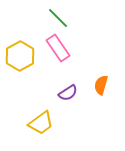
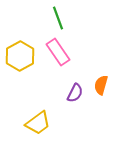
green line: rotated 25 degrees clockwise
pink rectangle: moved 4 px down
purple semicircle: moved 7 px right; rotated 30 degrees counterclockwise
yellow trapezoid: moved 3 px left
